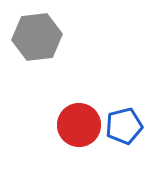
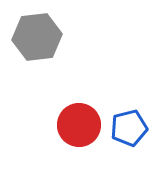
blue pentagon: moved 5 px right, 2 px down
